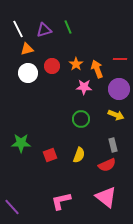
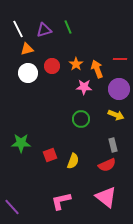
yellow semicircle: moved 6 px left, 6 px down
